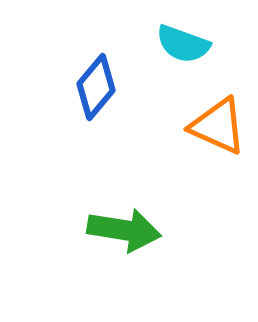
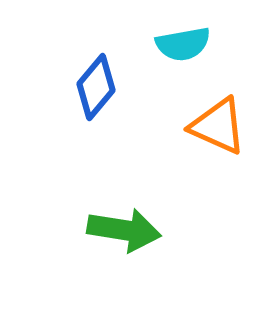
cyan semicircle: rotated 30 degrees counterclockwise
